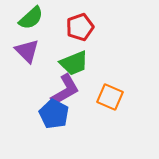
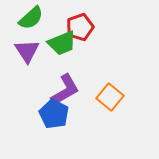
purple triangle: rotated 12 degrees clockwise
green trapezoid: moved 12 px left, 20 px up
orange square: rotated 16 degrees clockwise
